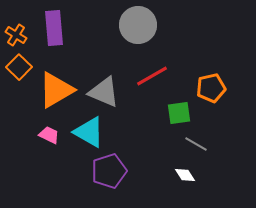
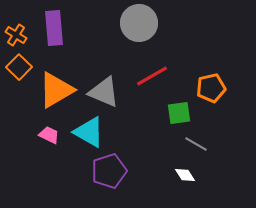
gray circle: moved 1 px right, 2 px up
